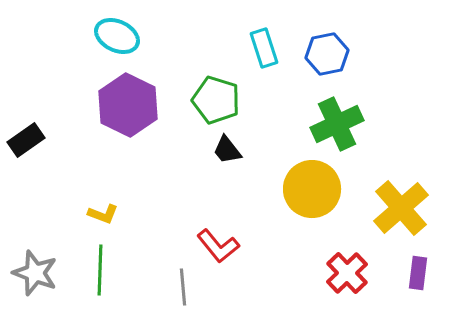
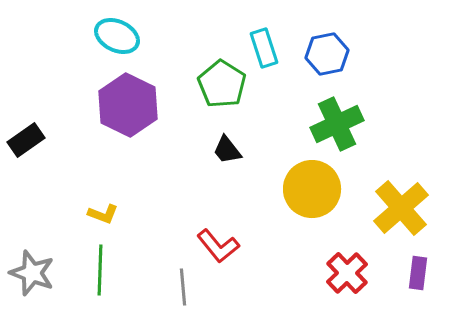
green pentagon: moved 6 px right, 16 px up; rotated 15 degrees clockwise
gray star: moved 3 px left
